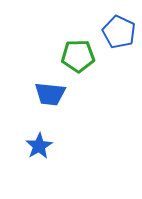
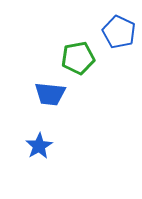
green pentagon: moved 2 px down; rotated 8 degrees counterclockwise
